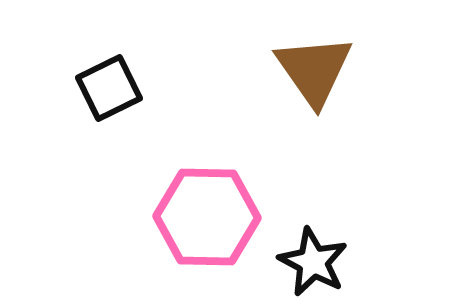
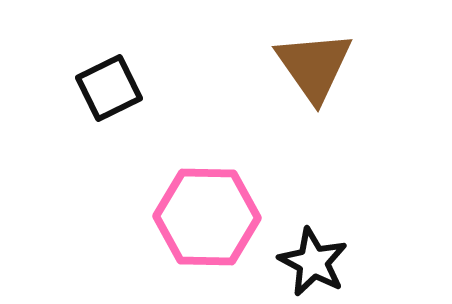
brown triangle: moved 4 px up
